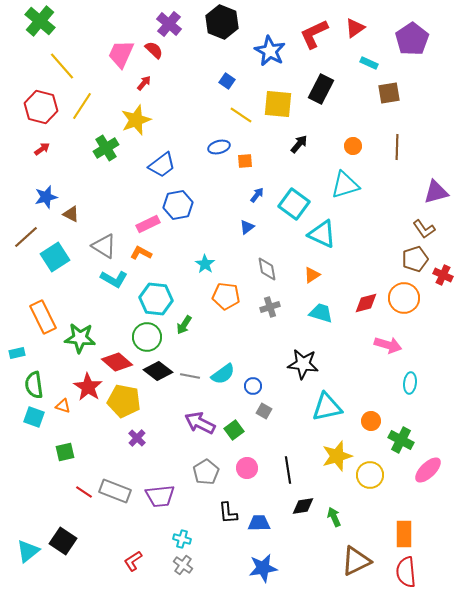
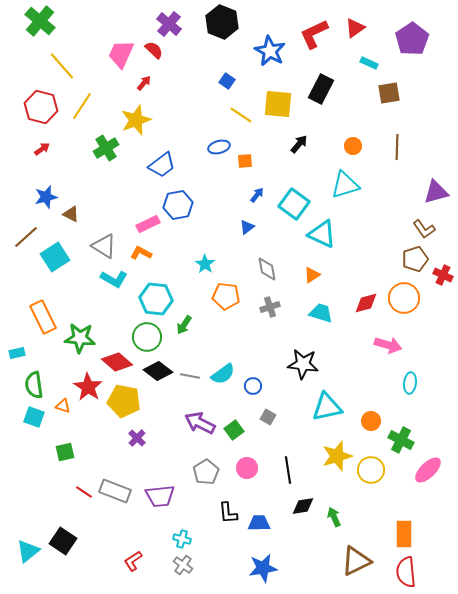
gray square at (264, 411): moved 4 px right, 6 px down
yellow circle at (370, 475): moved 1 px right, 5 px up
